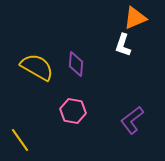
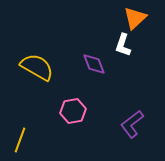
orange triangle: rotated 20 degrees counterclockwise
purple diamond: moved 18 px right; rotated 25 degrees counterclockwise
pink hexagon: rotated 20 degrees counterclockwise
purple L-shape: moved 4 px down
yellow line: rotated 55 degrees clockwise
